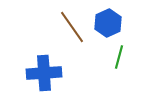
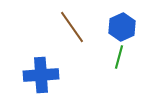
blue hexagon: moved 14 px right, 4 px down
blue cross: moved 3 px left, 2 px down
